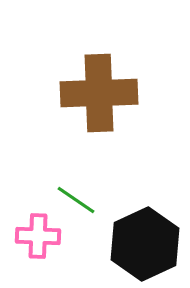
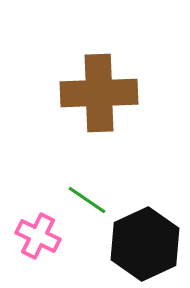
green line: moved 11 px right
pink cross: rotated 24 degrees clockwise
